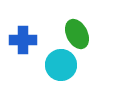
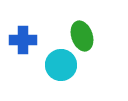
green ellipse: moved 5 px right, 2 px down; rotated 8 degrees clockwise
